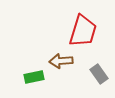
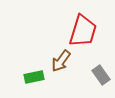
brown arrow: rotated 50 degrees counterclockwise
gray rectangle: moved 2 px right, 1 px down
